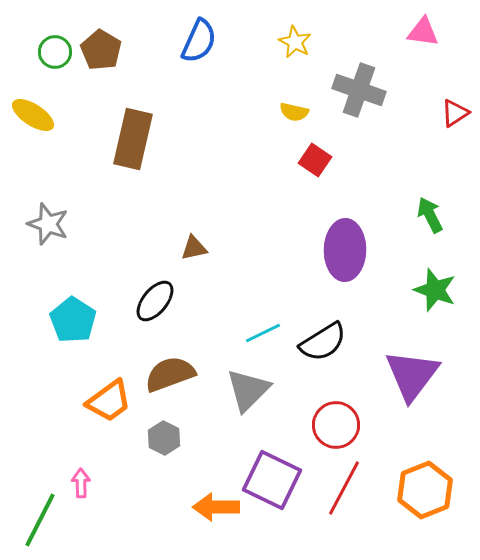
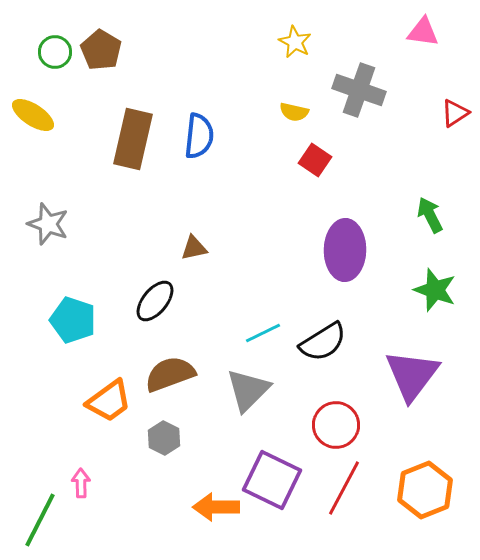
blue semicircle: moved 95 px down; rotated 18 degrees counterclockwise
cyan pentagon: rotated 15 degrees counterclockwise
